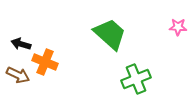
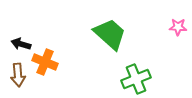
brown arrow: rotated 60 degrees clockwise
